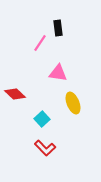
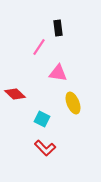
pink line: moved 1 px left, 4 px down
cyan square: rotated 21 degrees counterclockwise
